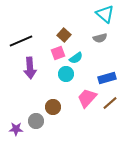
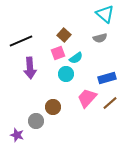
purple star: moved 1 px right, 6 px down; rotated 16 degrees clockwise
